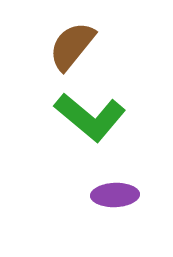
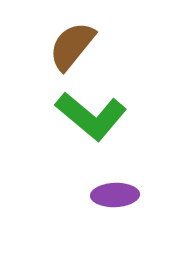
green L-shape: moved 1 px right, 1 px up
